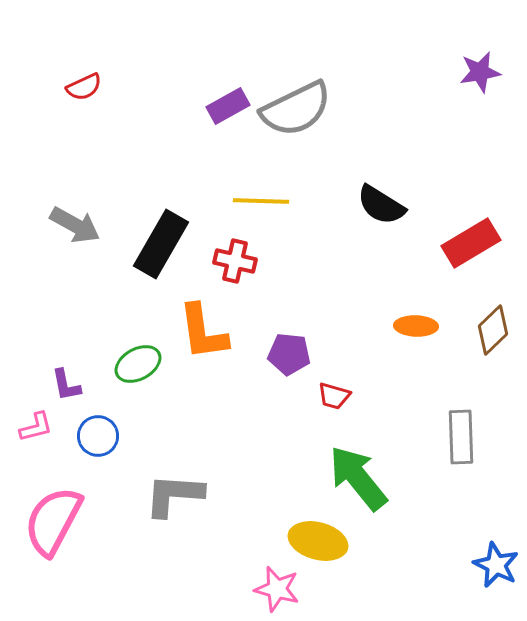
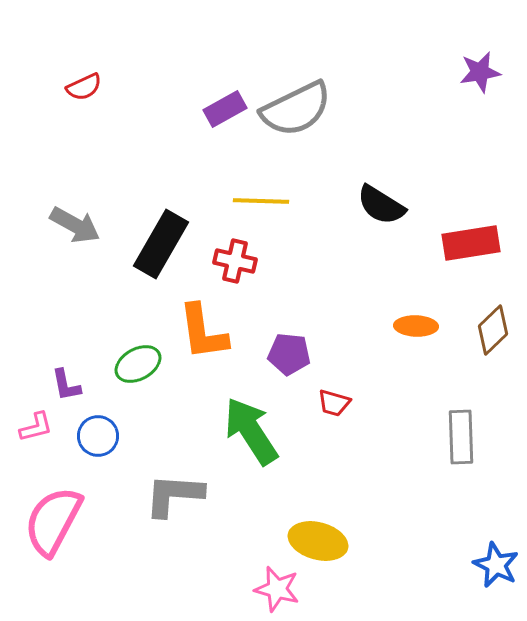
purple rectangle: moved 3 px left, 3 px down
red rectangle: rotated 22 degrees clockwise
red trapezoid: moved 7 px down
green arrow: moved 107 px left, 47 px up; rotated 6 degrees clockwise
